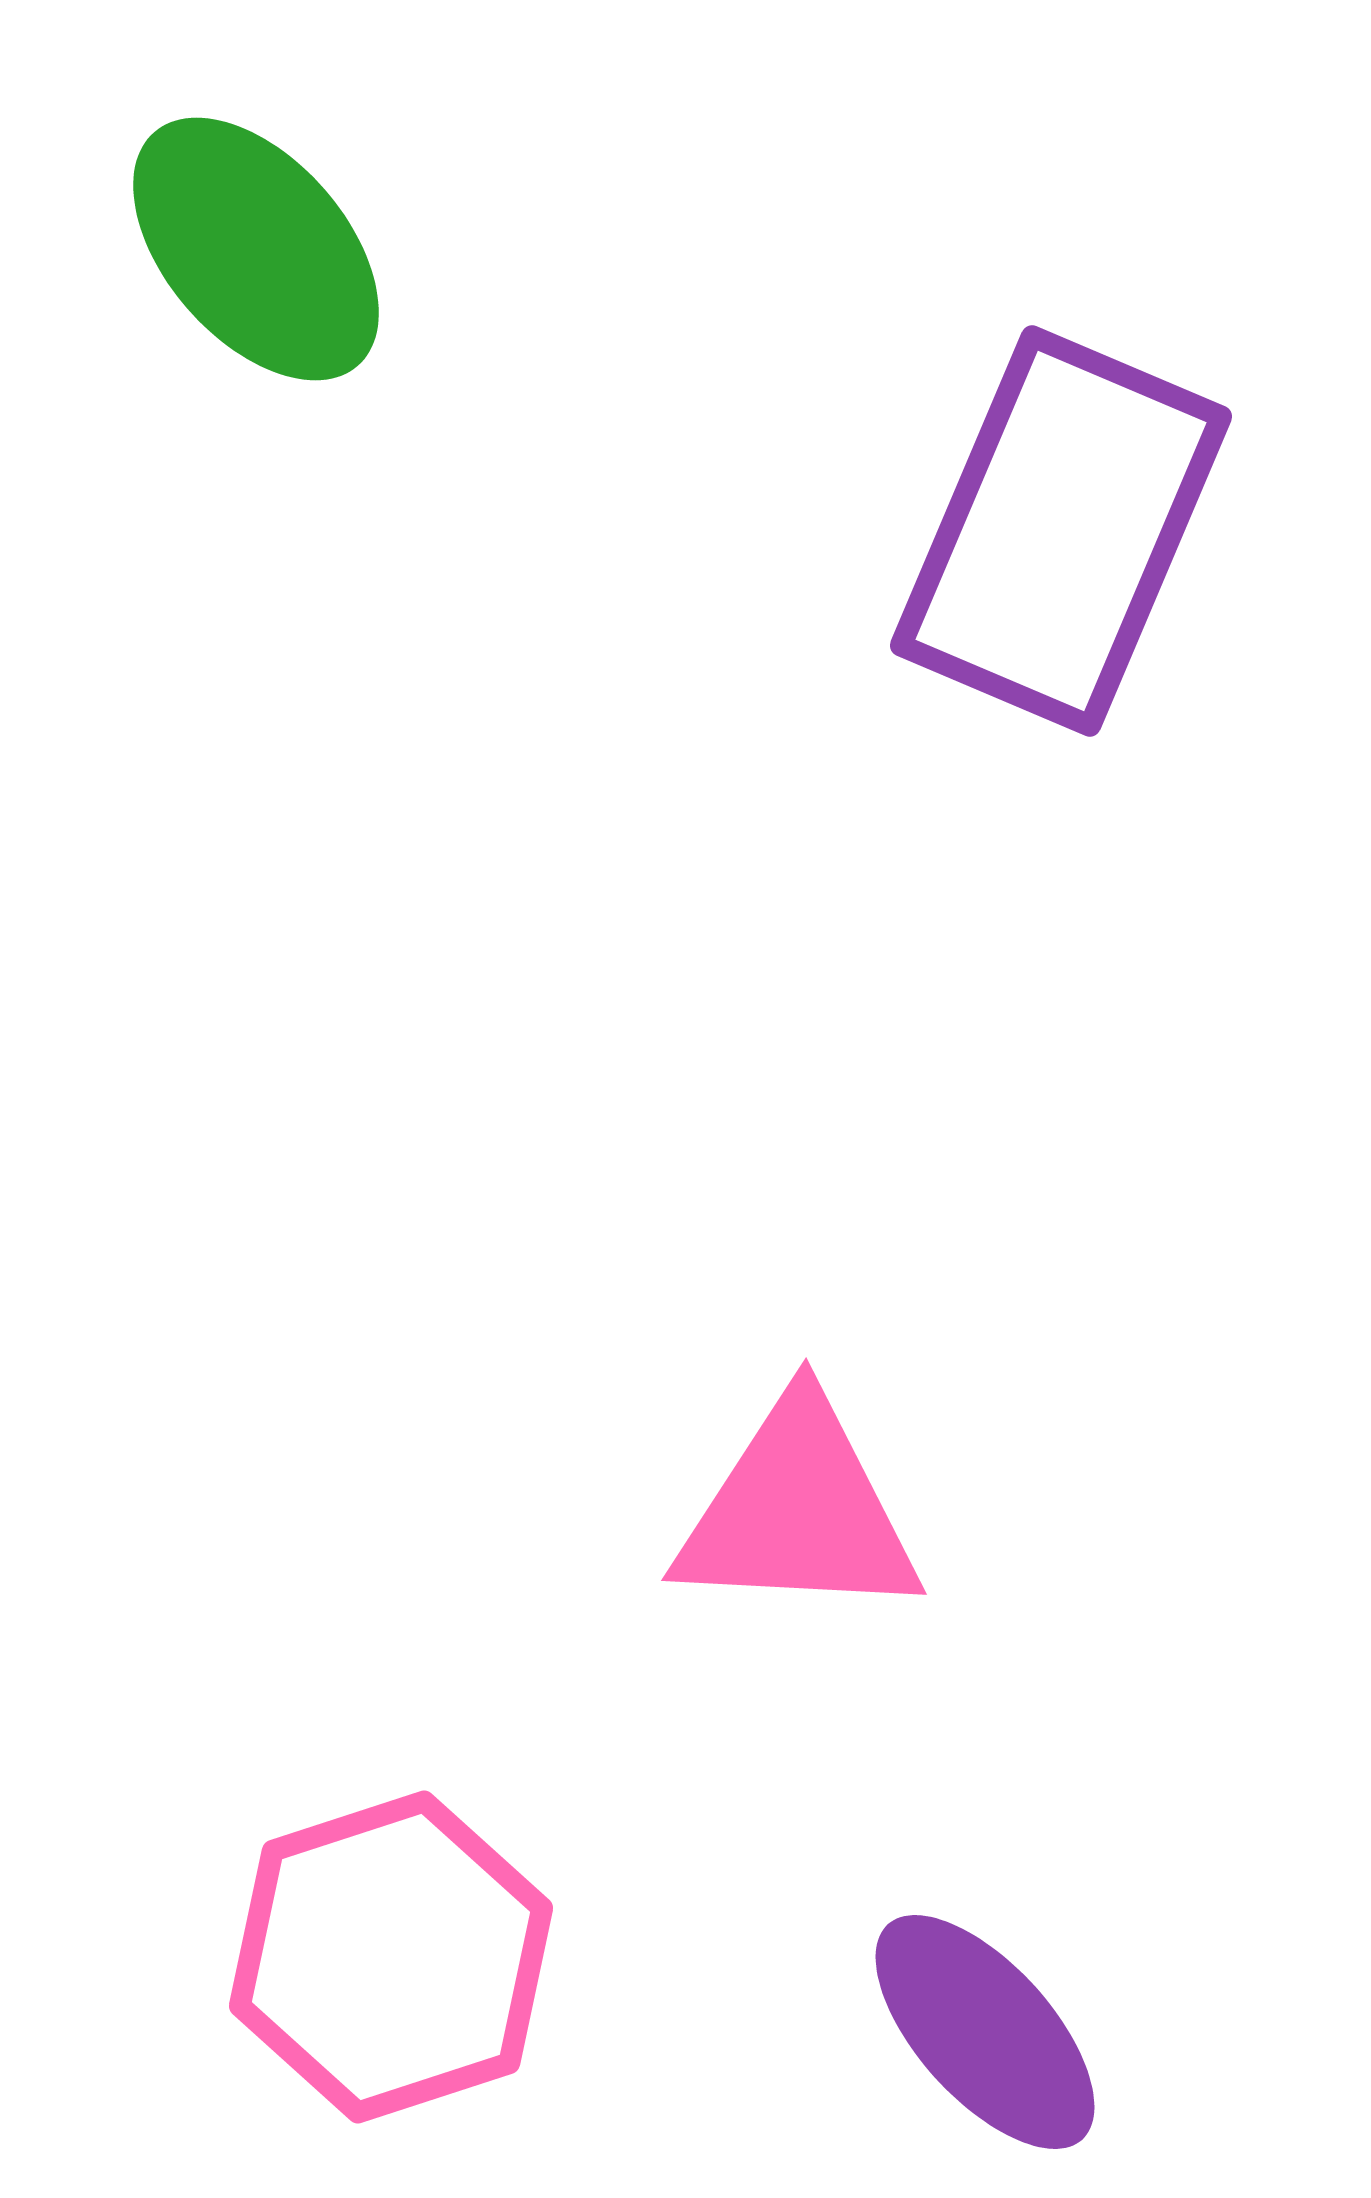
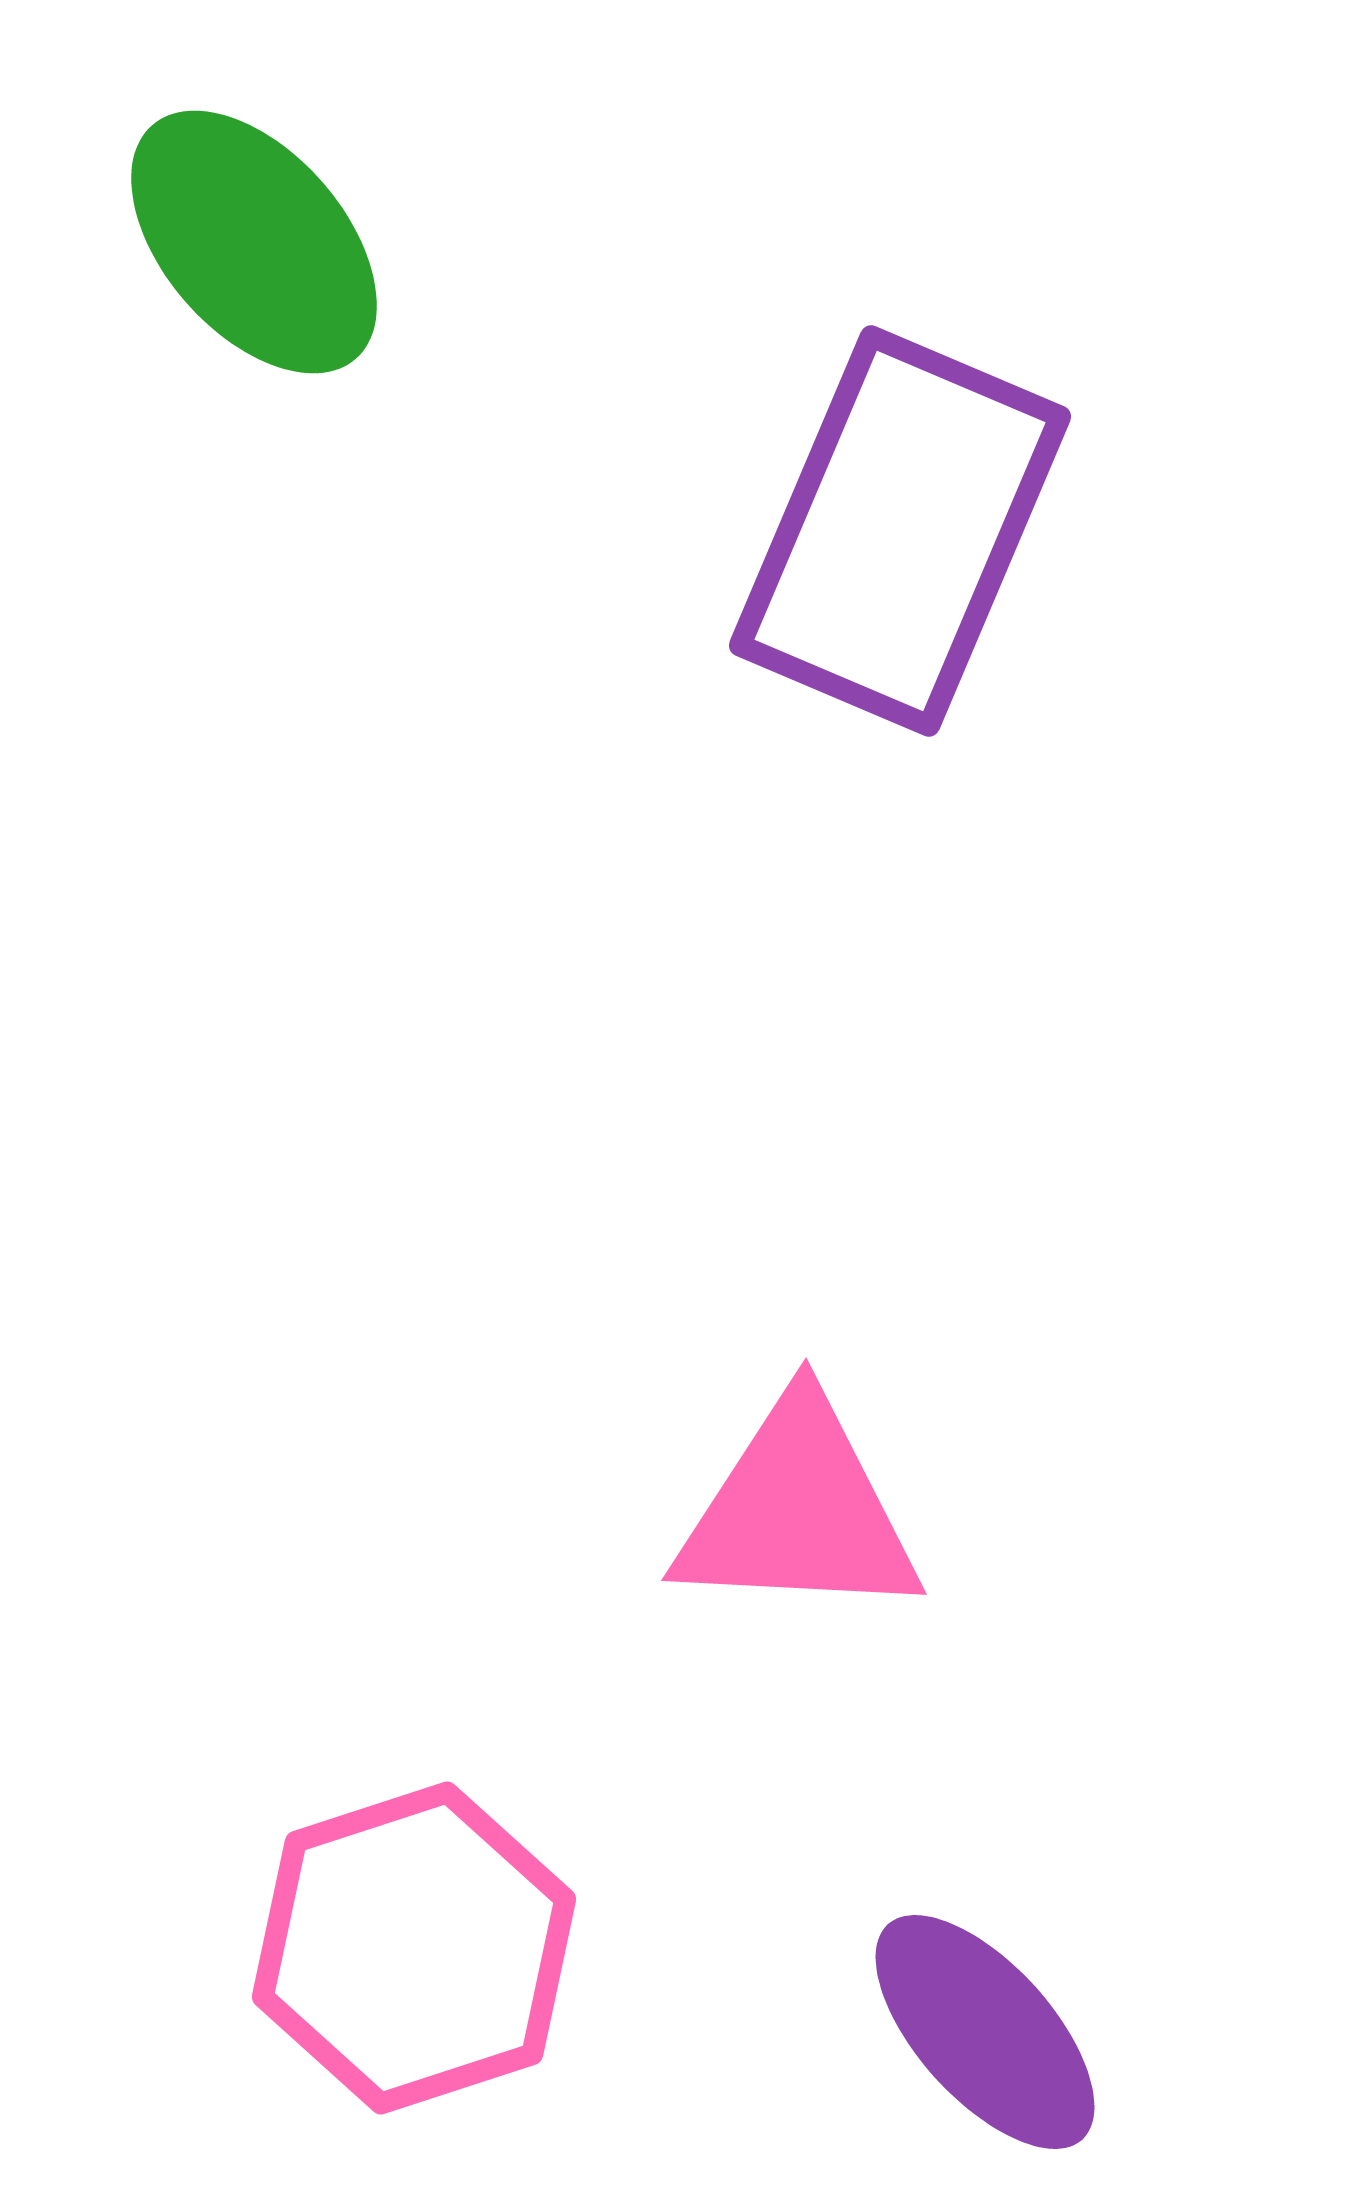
green ellipse: moved 2 px left, 7 px up
purple rectangle: moved 161 px left
pink hexagon: moved 23 px right, 9 px up
